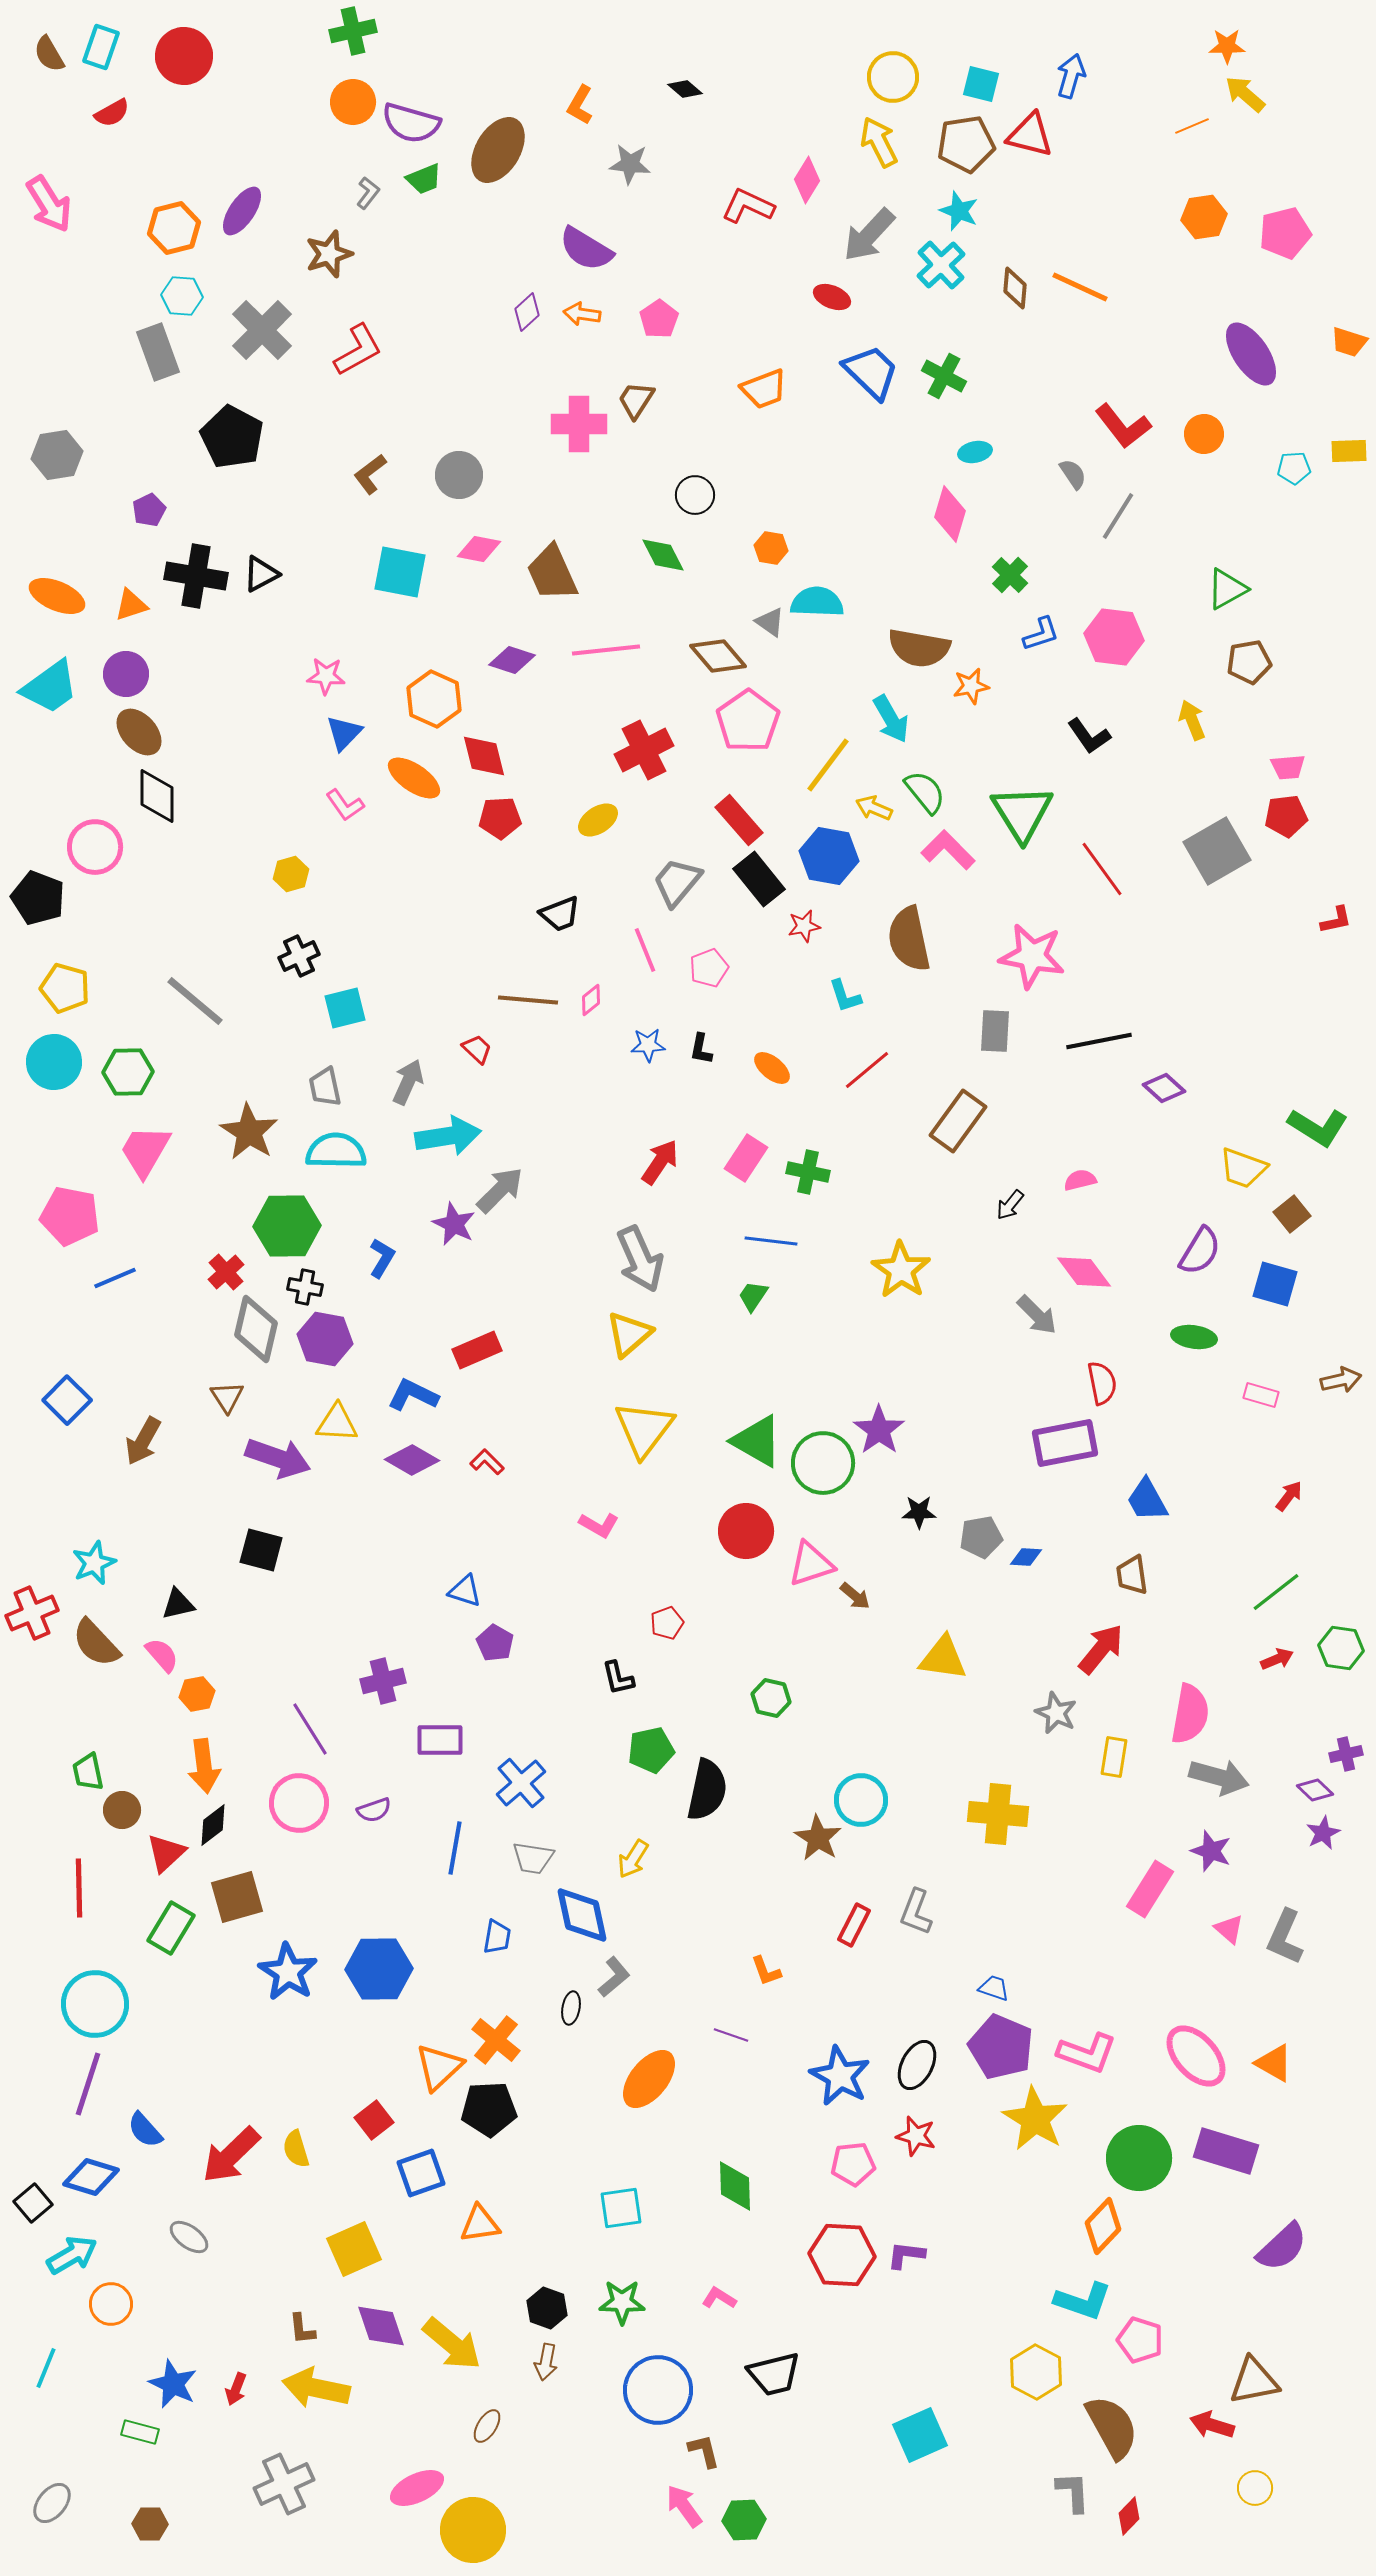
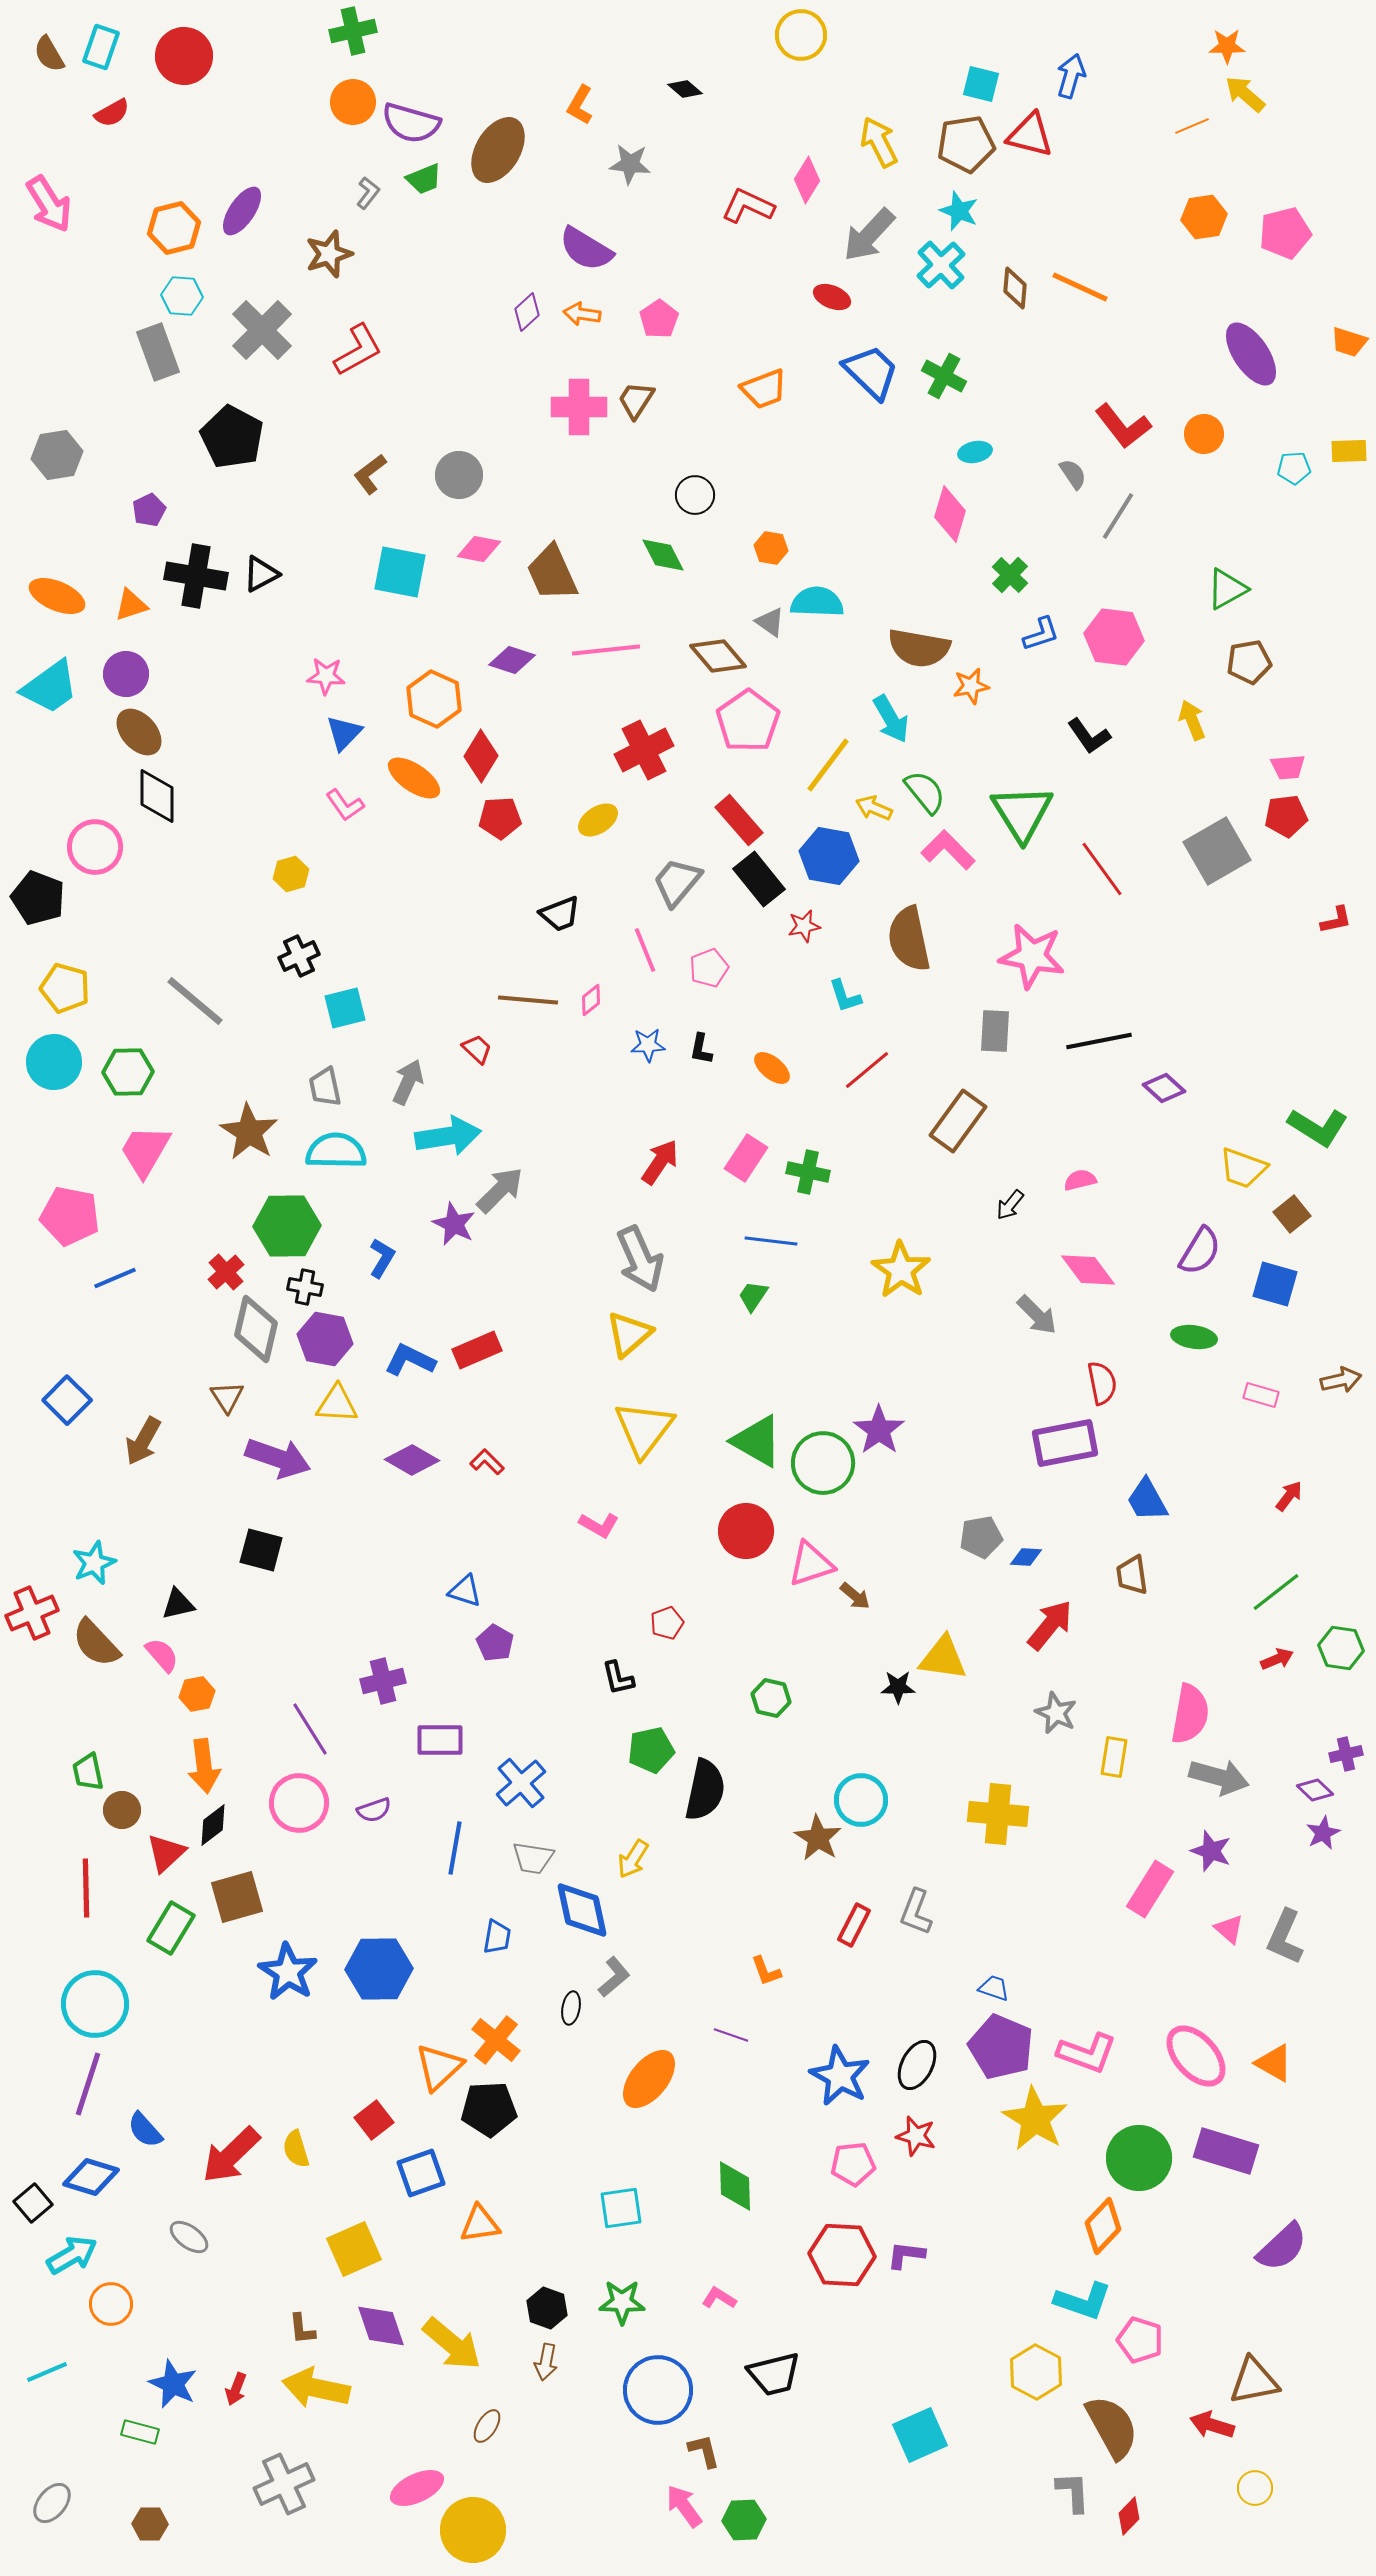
yellow circle at (893, 77): moved 92 px left, 42 px up
pink cross at (579, 424): moved 17 px up
red diamond at (484, 756): moved 3 px left; rotated 45 degrees clockwise
pink diamond at (1084, 1272): moved 4 px right, 2 px up
blue L-shape at (413, 1395): moved 3 px left, 35 px up
yellow triangle at (337, 1423): moved 19 px up
black star at (919, 1512): moved 21 px left, 175 px down
red arrow at (1101, 1649): moved 51 px left, 24 px up
black semicircle at (707, 1790): moved 2 px left
red line at (79, 1888): moved 7 px right
blue diamond at (582, 1915): moved 5 px up
cyan line at (46, 2368): moved 1 px right, 4 px down; rotated 45 degrees clockwise
